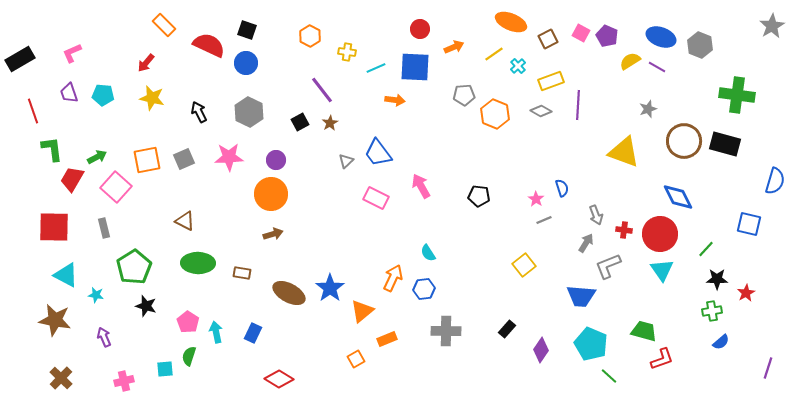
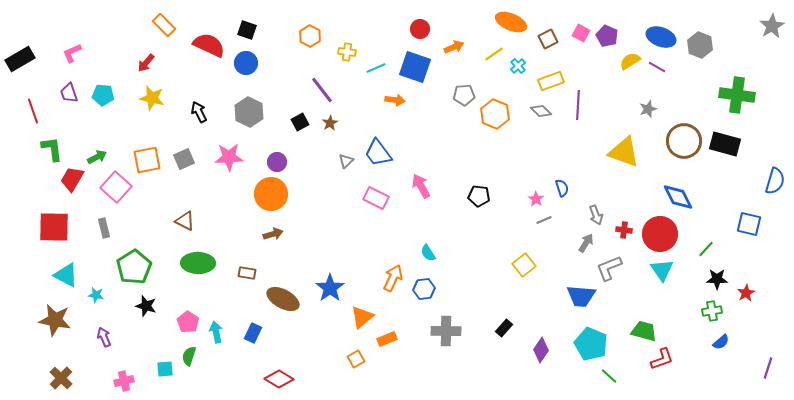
blue square at (415, 67): rotated 16 degrees clockwise
gray diamond at (541, 111): rotated 15 degrees clockwise
purple circle at (276, 160): moved 1 px right, 2 px down
gray L-shape at (608, 266): moved 1 px right, 2 px down
brown rectangle at (242, 273): moved 5 px right
brown ellipse at (289, 293): moved 6 px left, 6 px down
orange triangle at (362, 311): moved 6 px down
black rectangle at (507, 329): moved 3 px left, 1 px up
